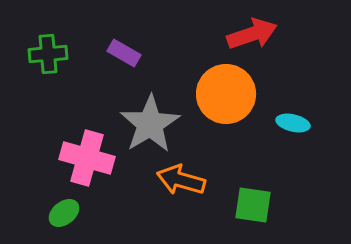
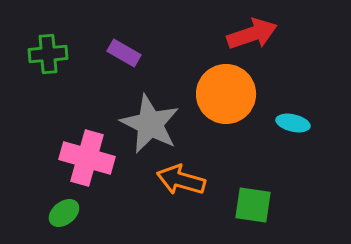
gray star: rotated 14 degrees counterclockwise
